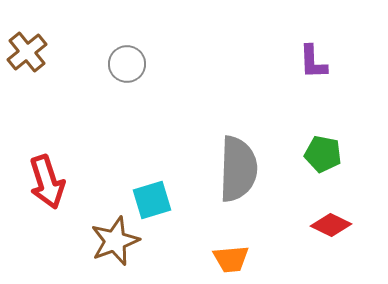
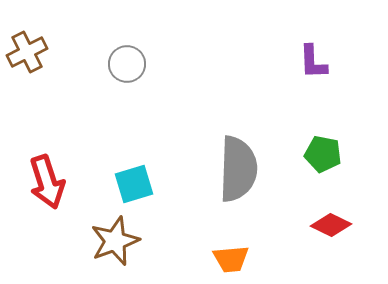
brown cross: rotated 12 degrees clockwise
cyan square: moved 18 px left, 16 px up
